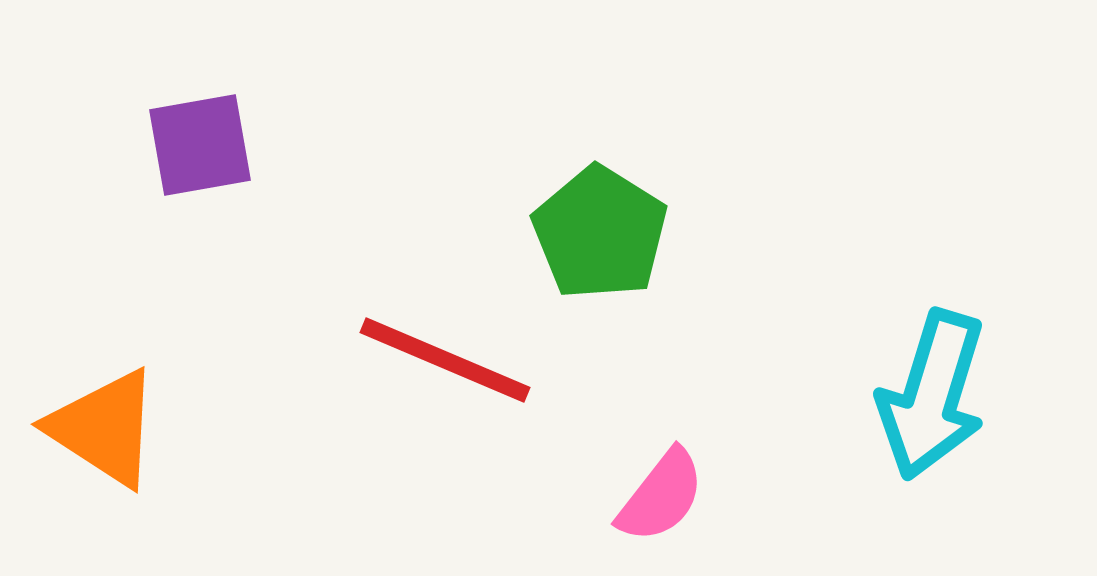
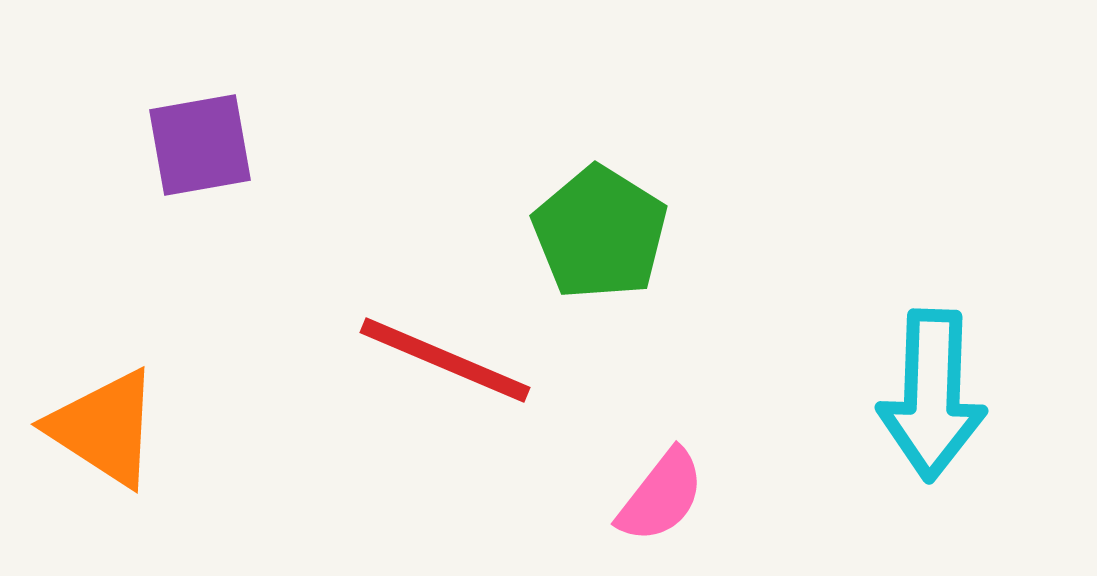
cyan arrow: rotated 15 degrees counterclockwise
